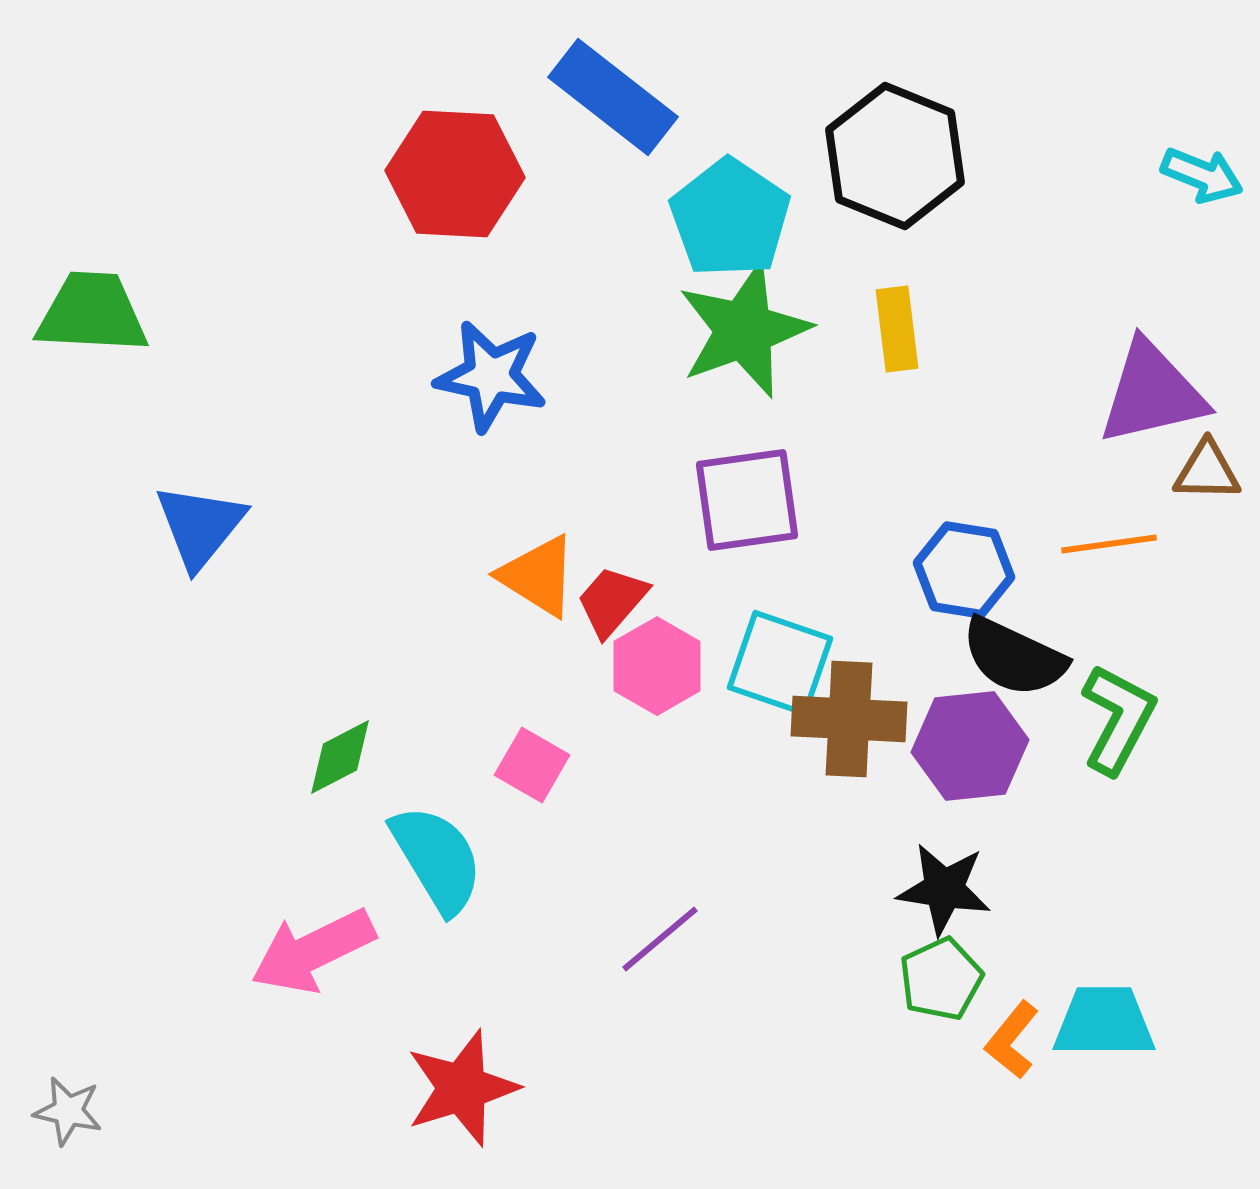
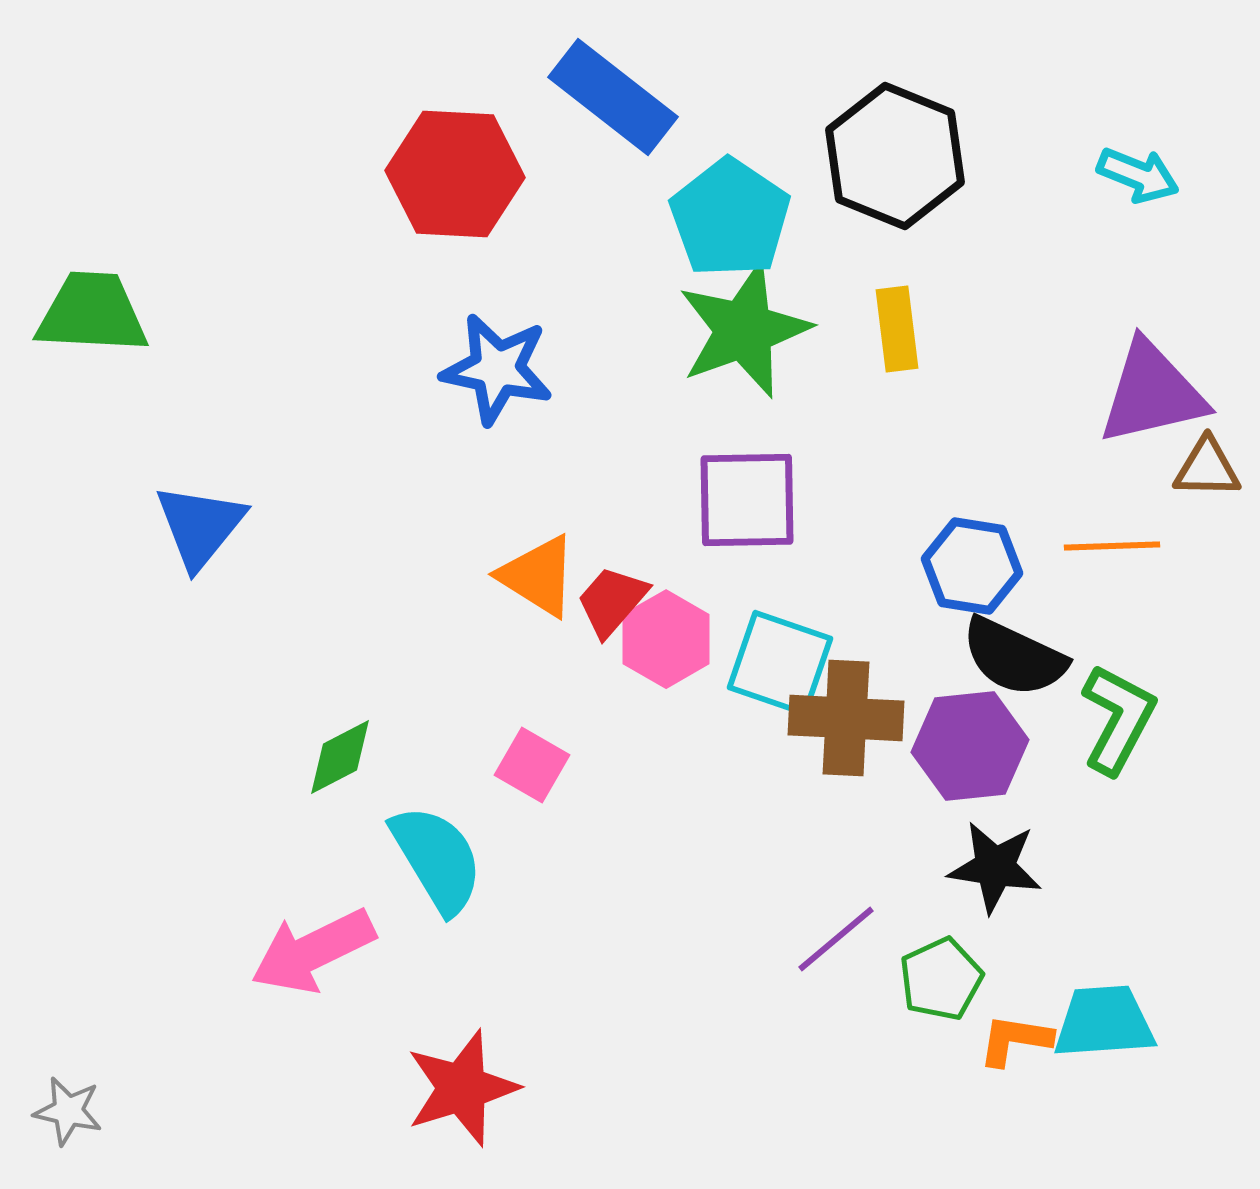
cyan arrow: moved 64 px left
blue star: moved 6 px right, 7 px up
brown triangle: moved 3 px up
purple square: rotated 7 degrees clockwise
orange line: moved 3 px right, 2 px down; rotated 6 degrees clockwise
blue hexagon: moved 8 px right, 4 px up
pink hexagon: moved 9 px right, 27 px up
brown cross: moved 3 px left, 1 px up
black star: moved 51 px right, 22 px up
purple line: moved 176 px right
cyan trapezoid: rotated 4 degrees counterclockwise
orange L-shape: moved 3 px right; rotated 60 degrees clockwise
